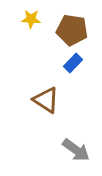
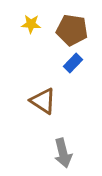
yellow star: moved 5 px down
brown triangle: moved 3 px left, 1 px down
gray arrow: moved 13 px left, 3 px down; rotated 40 degrees clockwise
